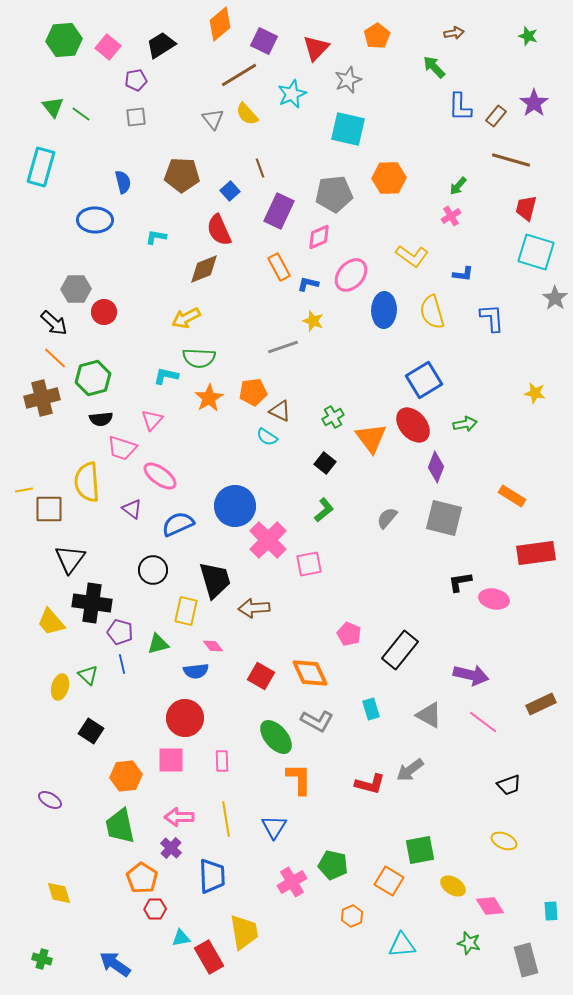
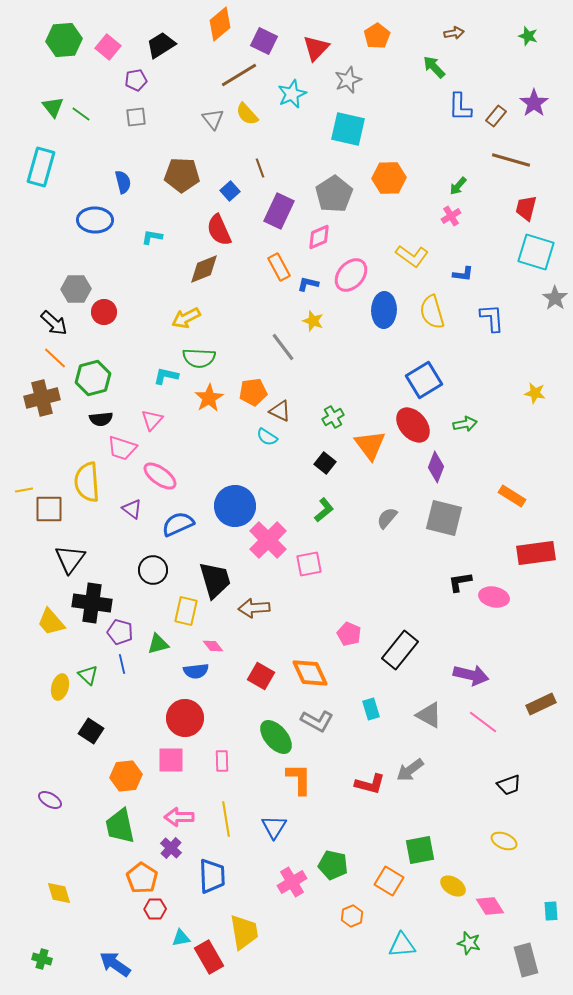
gray pentagon at (334, 194): rotated 27 degrees counterclockwise
cyan L-shape at (156, 237): moved 4 px left
gray line at (283, 347): rotated 72 degrees clockwise
orange triangle at (371, 438): moved 1 px left, 7 px down
pink ellipse at (494, 599): moved 2 px up
